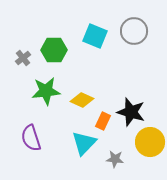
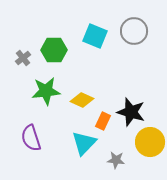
gray star: moved 1 px right, 1 px down
